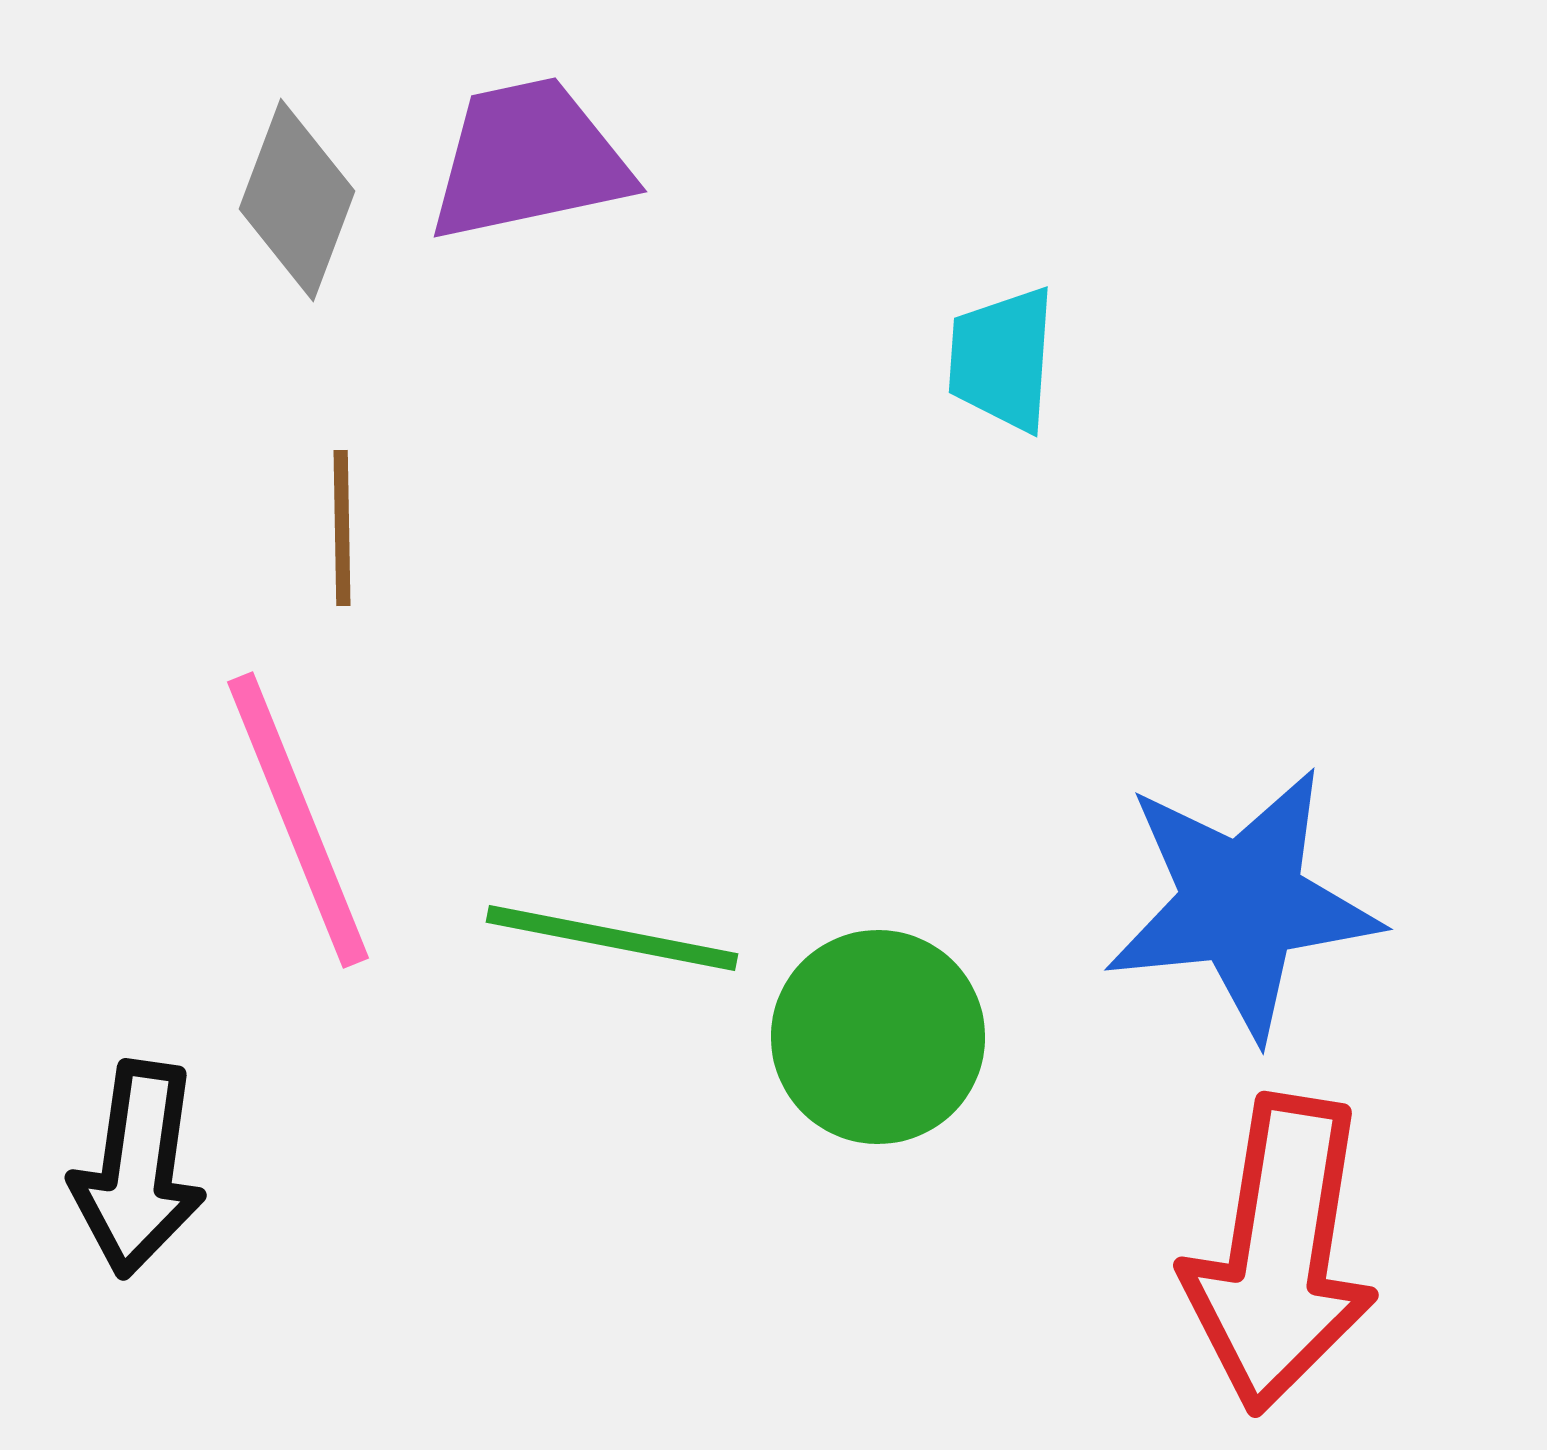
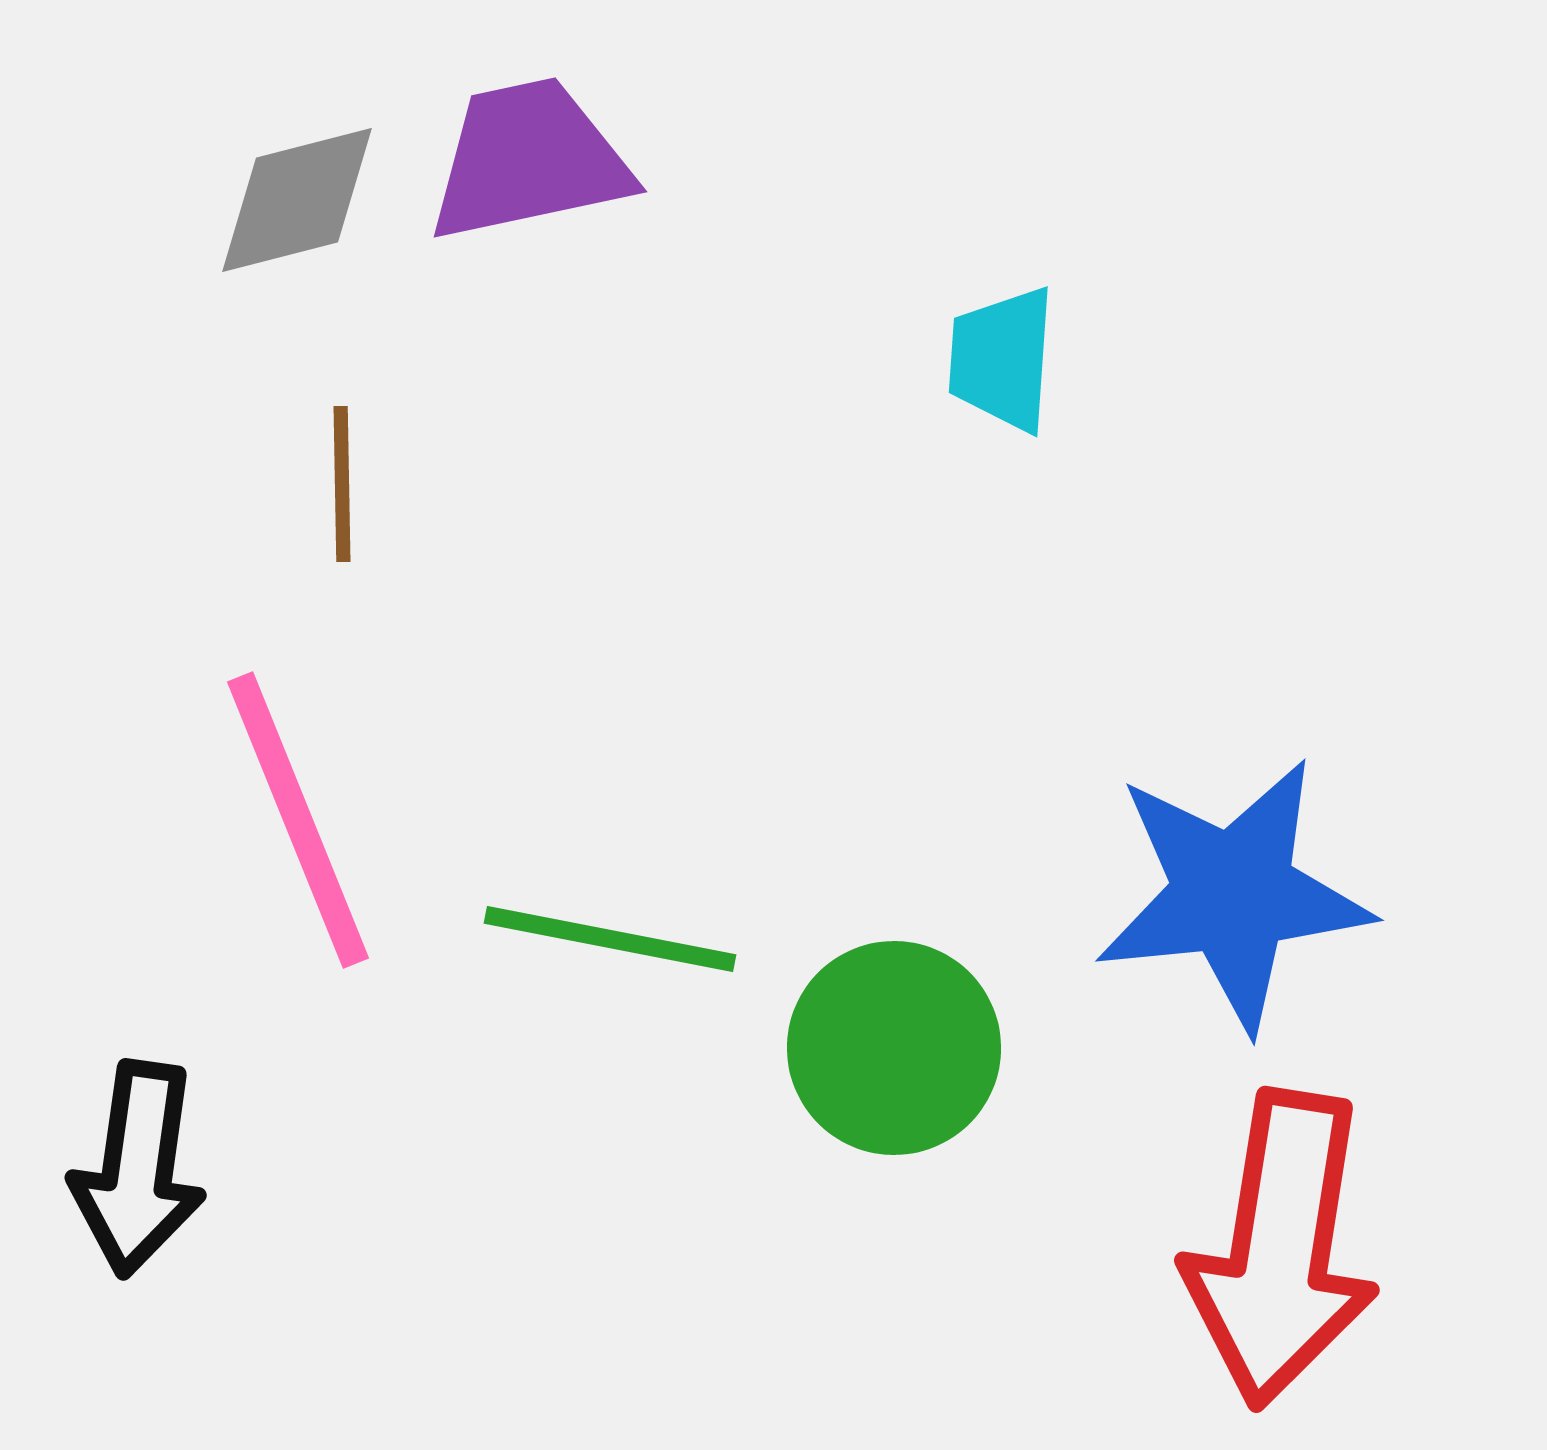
gray diamond: rotated 55 degrees clockwise
brown line: moved 44 px up
blue star: moved 9 px left, 9 px up
green line: moved 2 px left, 1 px down
green circle: moved 16 px right, 11 px down
red arrow: moved 1 px right, 5 px up
